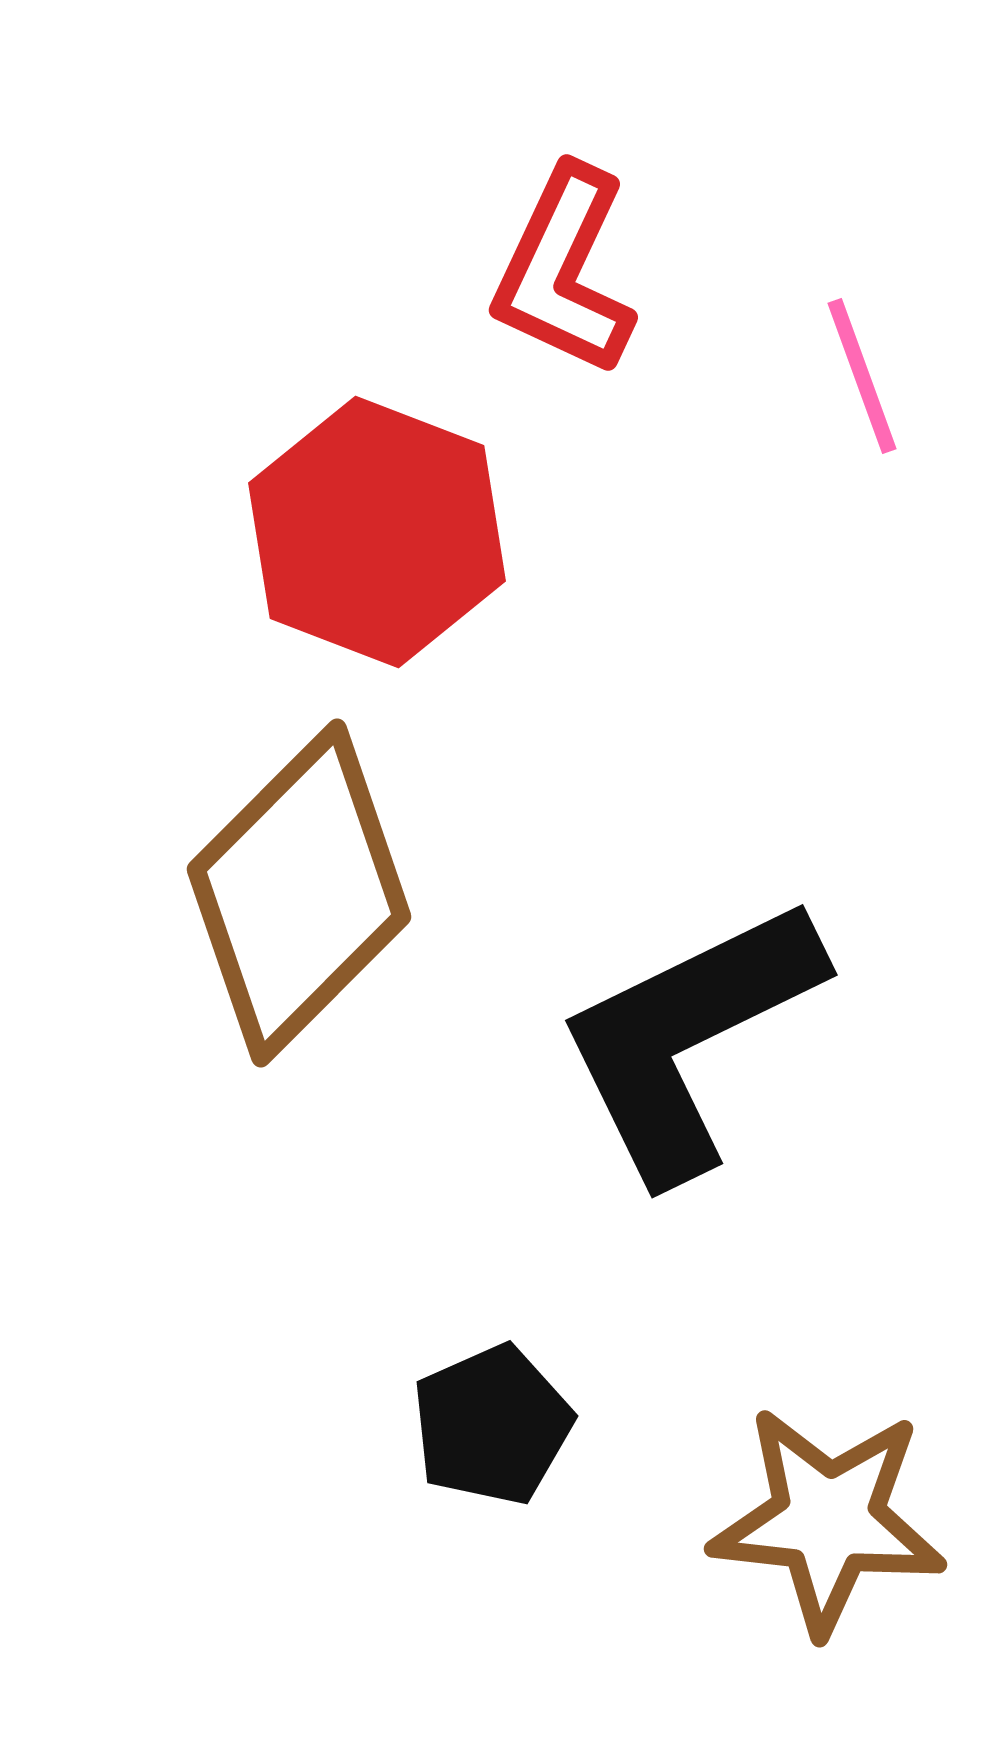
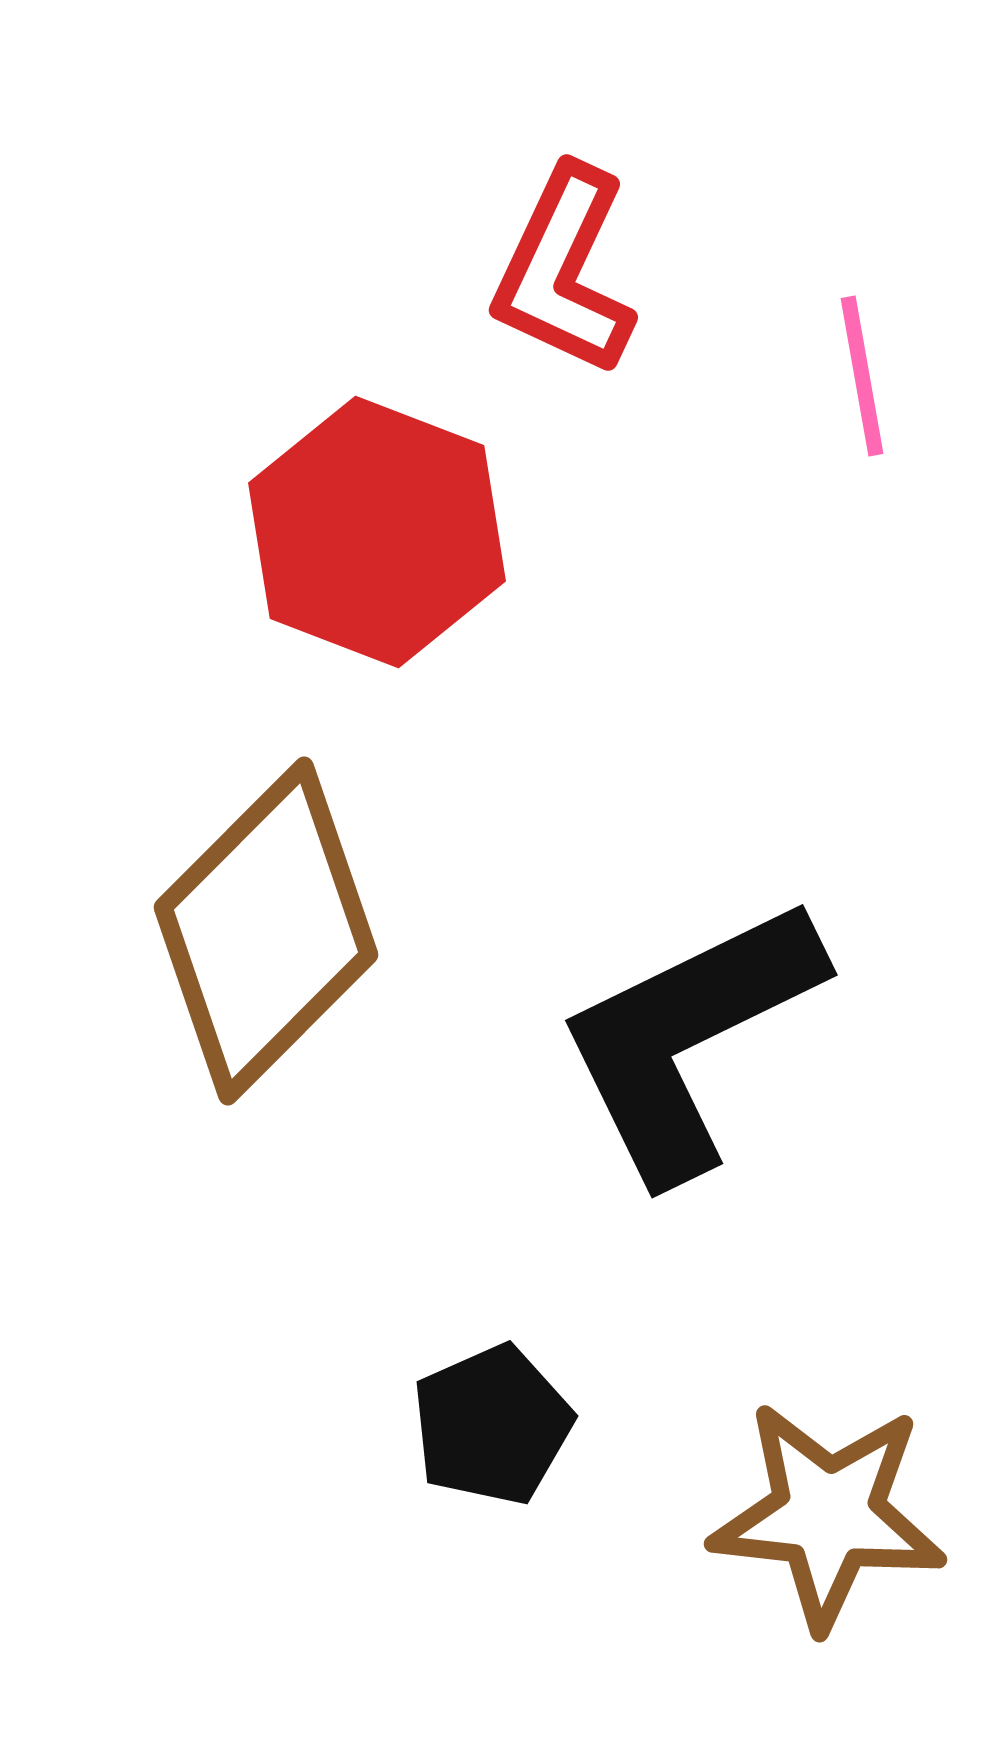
pink line: rotated 10 degrees clockwise
brown diamond: moved 33 px left, 38 px down
brown star: moved 5 px up
